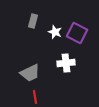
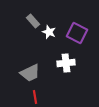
gray rectangle: rotated 56 degrees counterclockwise
white star: moved 6 px left
